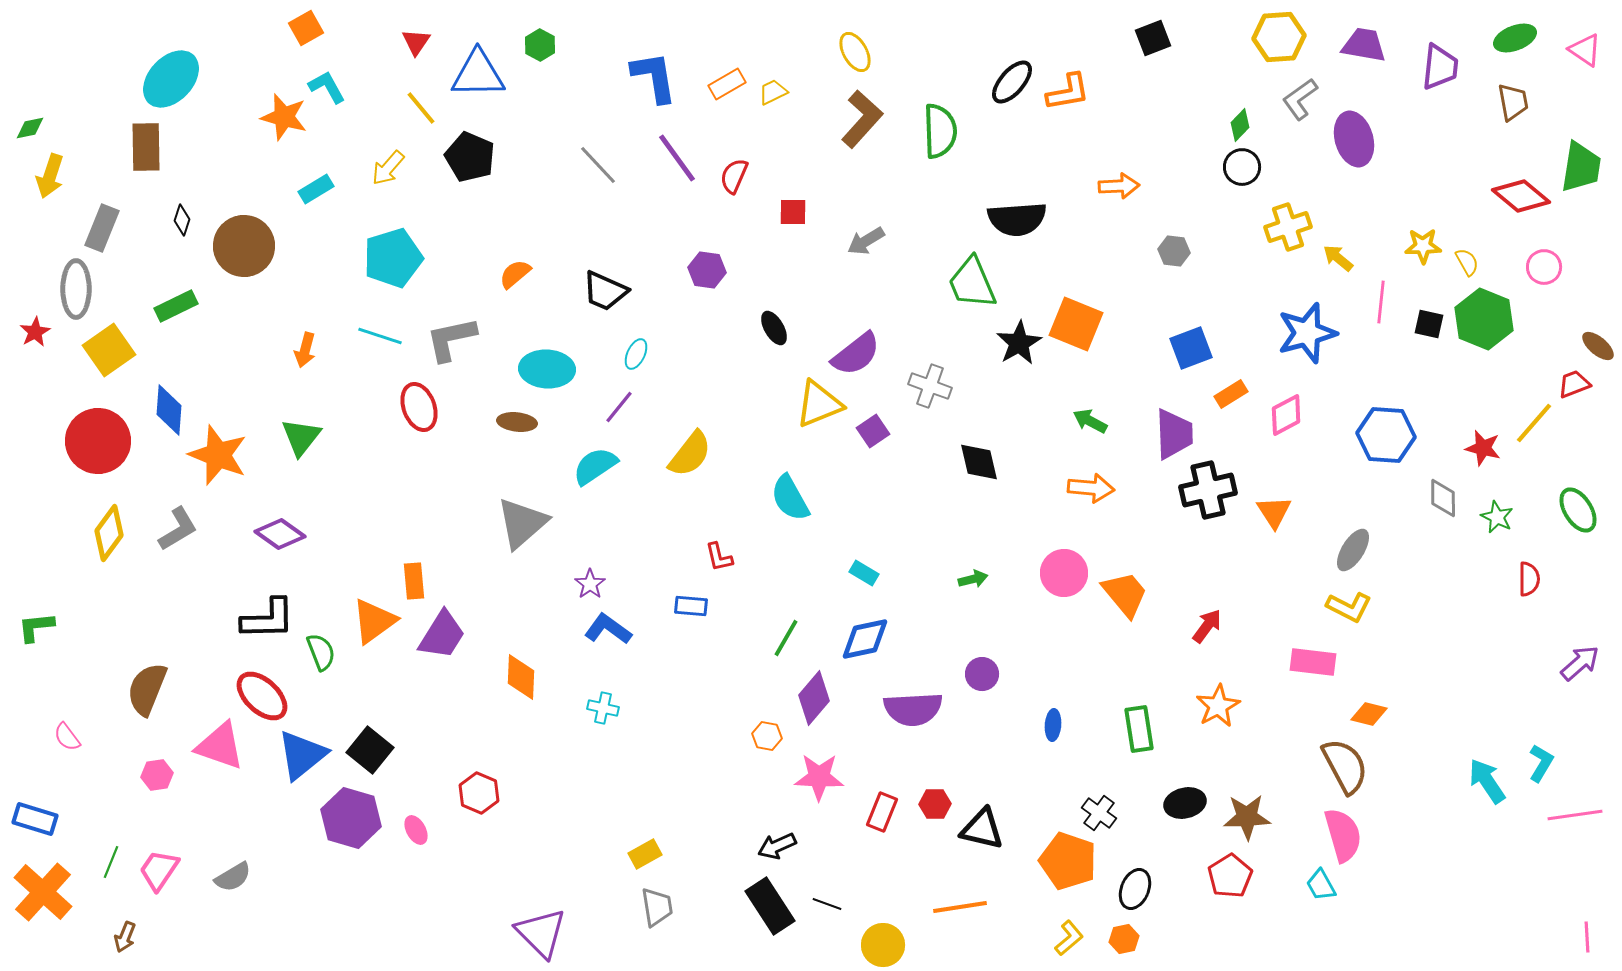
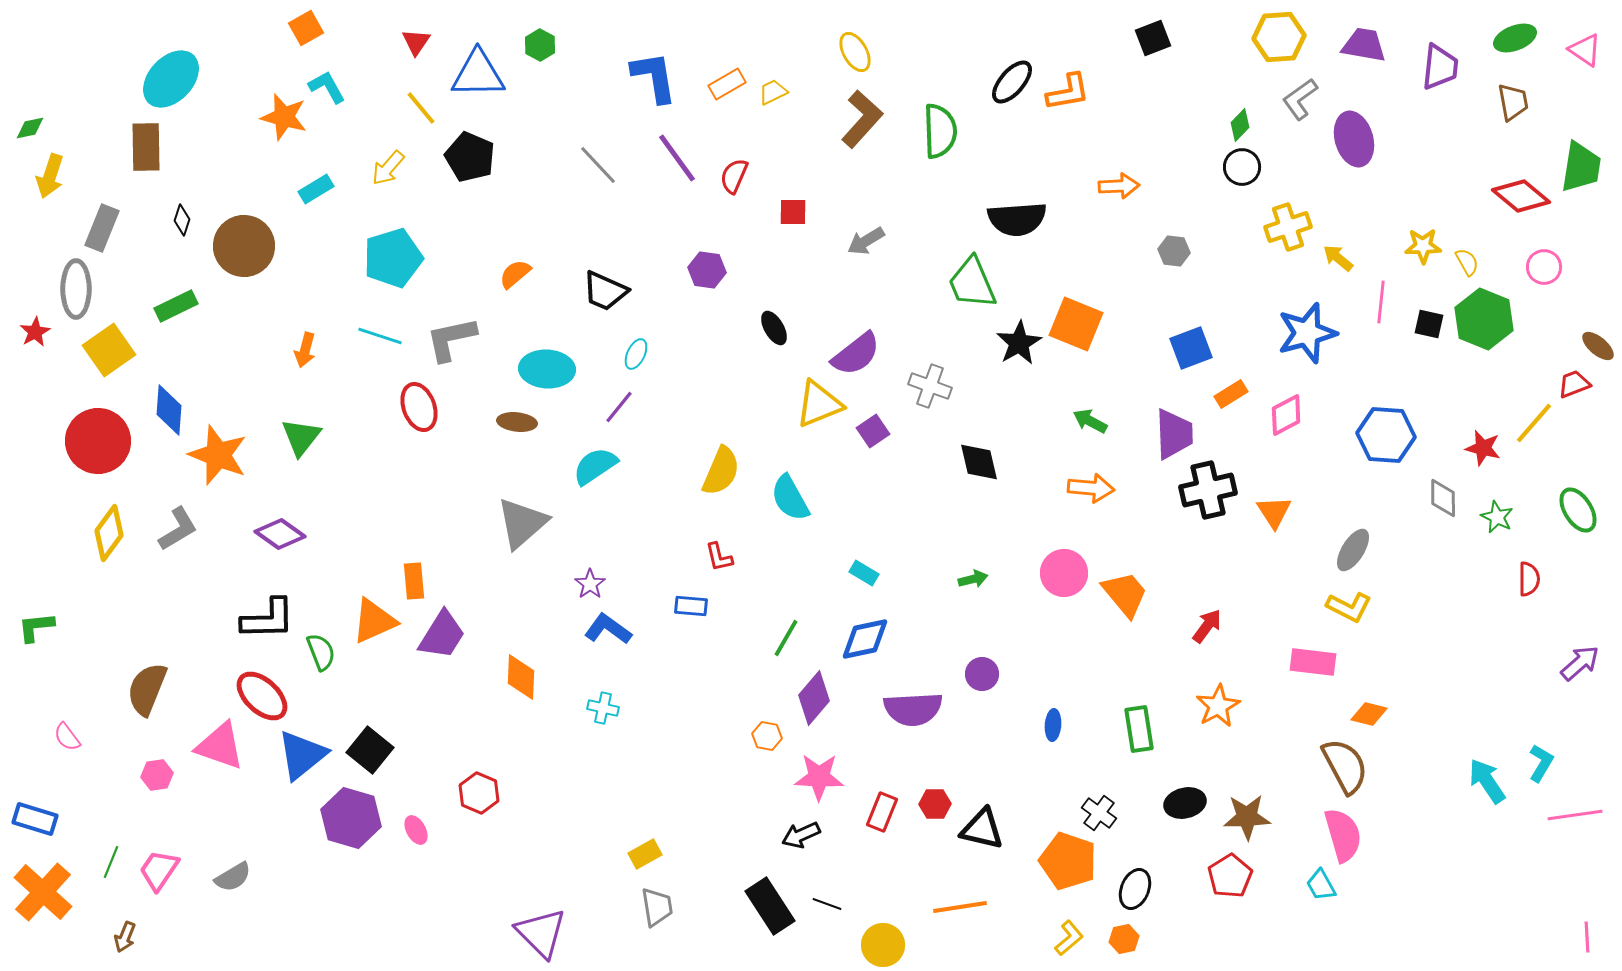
yellow semicircle at (690, 454): moved 31 px right, 17 px down; rotated 15 degrees counterclockwise
orange triangle at (374, 621): rotated 12 degrees clockwise
black arrow at (777, 846): moved 24 px right, 11 px up
